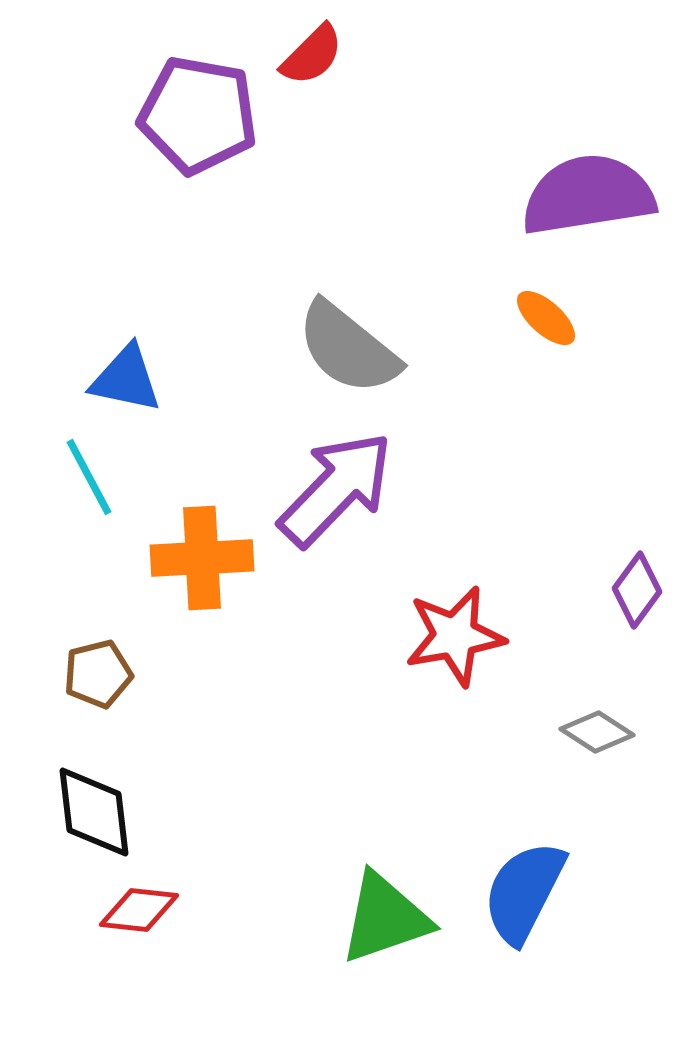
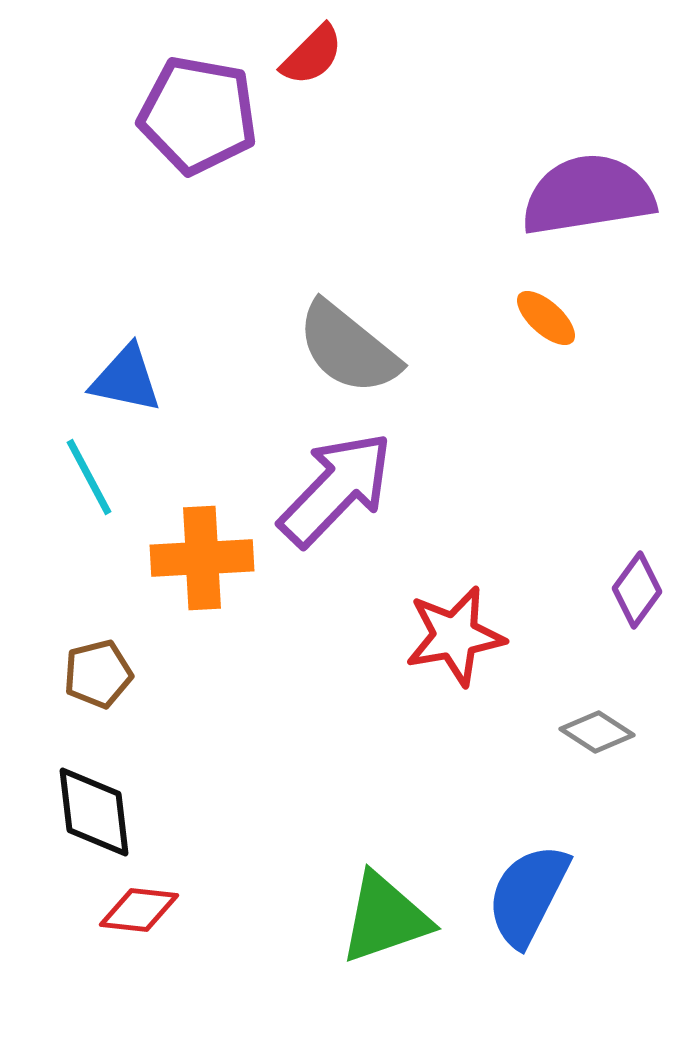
blue semicircle: moved 4 px right, 3 px down
